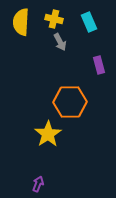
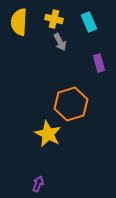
yellow semicircle: moved 2 px left
purple rectangle: moved 2 px up
orange hexagon: moved 1 px right, 2 px down; rotated 16 degrees counterclockwise
yellow star: rotated 12 degrees counterclockwise
